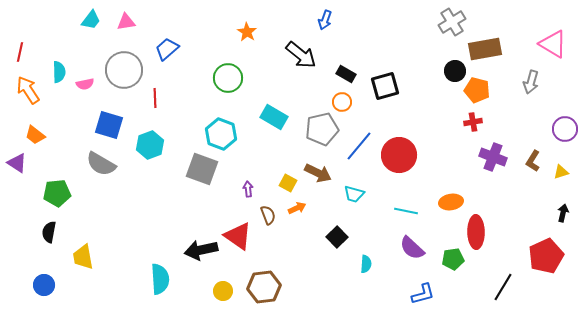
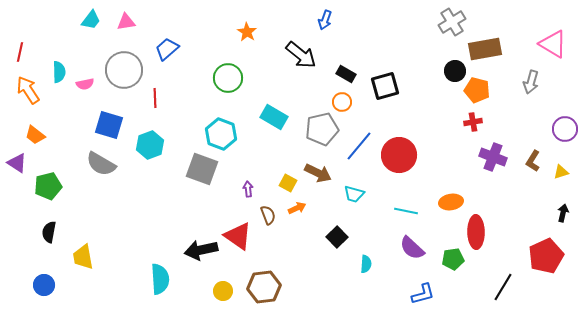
green pentagon at (57, 193): moved 9 px left, 7 px up; rotated 8 degrees counterclockwise
